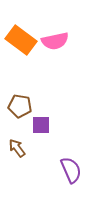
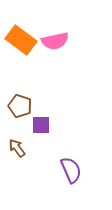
brown pentagon: rotated 10 degrees clockwise
